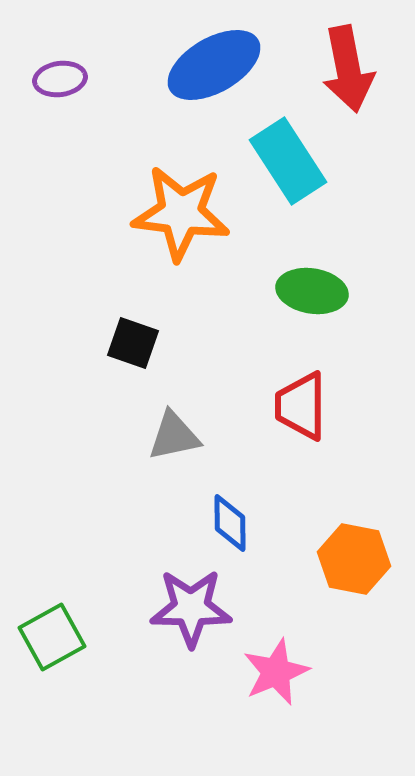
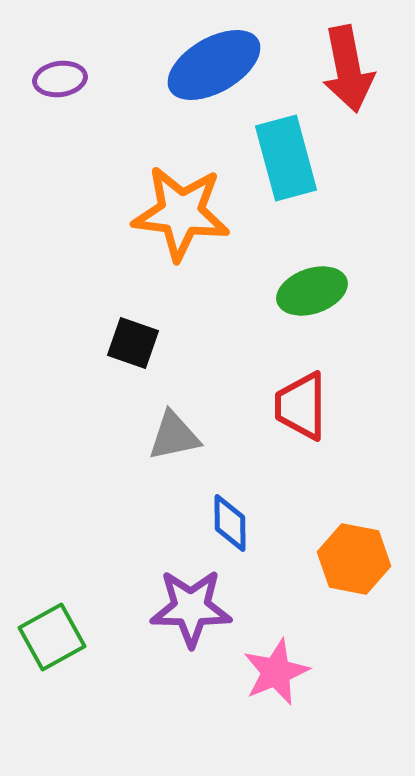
cyan rectangle: moved 2 px left, 3 px up; rotated 18 degrees clockwise
green ellipse: rotated 28 degrees counterclockwise
